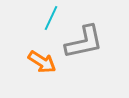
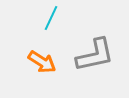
gray L-shape: moved 11 px right, 13 px down
